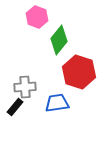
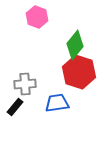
green diamond: moved 16 px right, 5 px down
gray cross: moved 3 px up
